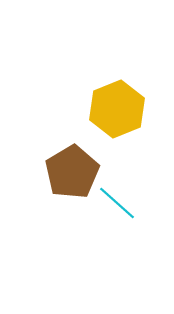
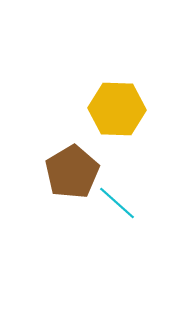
yellow hexagon: rotated 24 degrees clockwise
